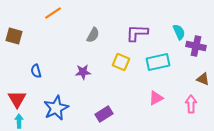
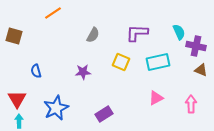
brown triangle: moved 2 px left, 9 px up
